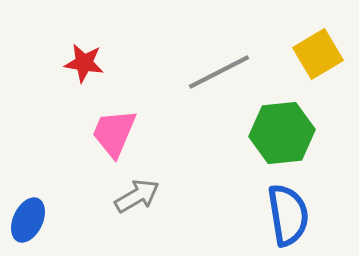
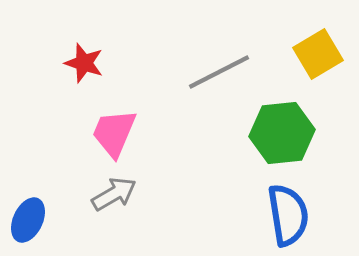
red star: rotated 9 degrees clockwise
gray arrow: moved 23 px left, 2 px up
